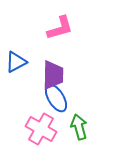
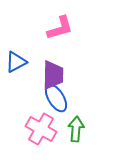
green arrow: moved 3 px left, 2 px down; rotated 20 degrees clockwise
